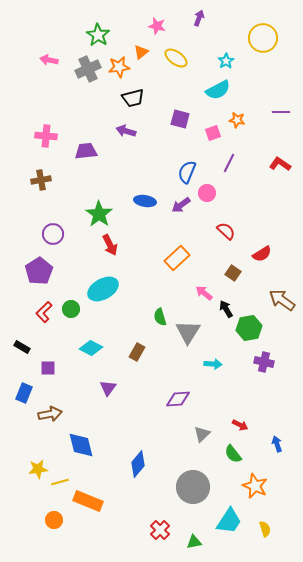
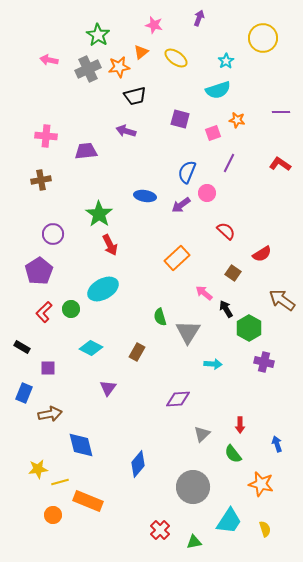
pink star at (157, 26): moved 3 px left, 1 px up
cyan semicircle at (218, 90): rotated 10 degrees clockwise
black trapezoid at (133, 98): moved 2 px right, 2 px up
blue ellipse at (145, 201): moved 5 px up
green hexagon at (249, 328): rotated 20 degrees counterclockwise
red arrow at (240, 425): rotated 63 degrees clockwise
orange star at (255, 486): moved 6 px right, 2 px up; rotated 10 degrees counterclockwise
orange circle at (54, 520): moved 1 px left, 5 px up
